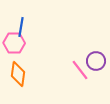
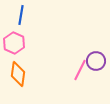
blue line: moved 12 px up
pink hexagon: rotated 25 degrees clockwise
pink line: rotated 65 degrees clockwise
